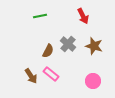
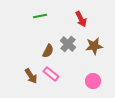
red arrow: moved 2 px left, 3 px down
brown star: rotated 24 degrees counterclockwise
